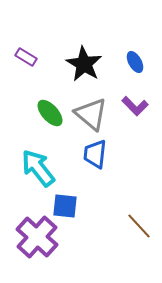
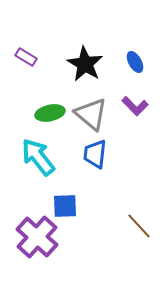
black star: moved 1 px right
green ellipse: rotated 60 degrees counterclockwise
cyan arrow: moved 11 px up
blue square: rotated 8 degrees counterclockwise
